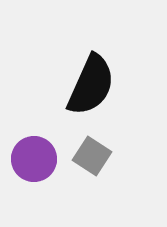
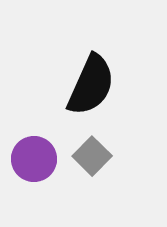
gray square: rotated 12 degrees clockwise
